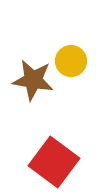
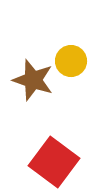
brown star: rotated 9 degrees clockwise
